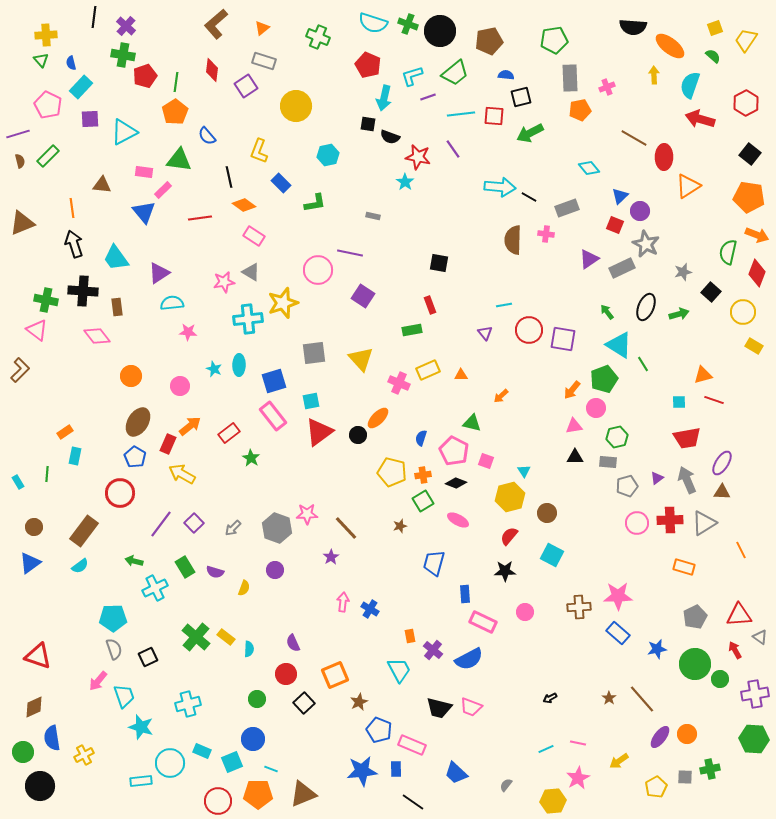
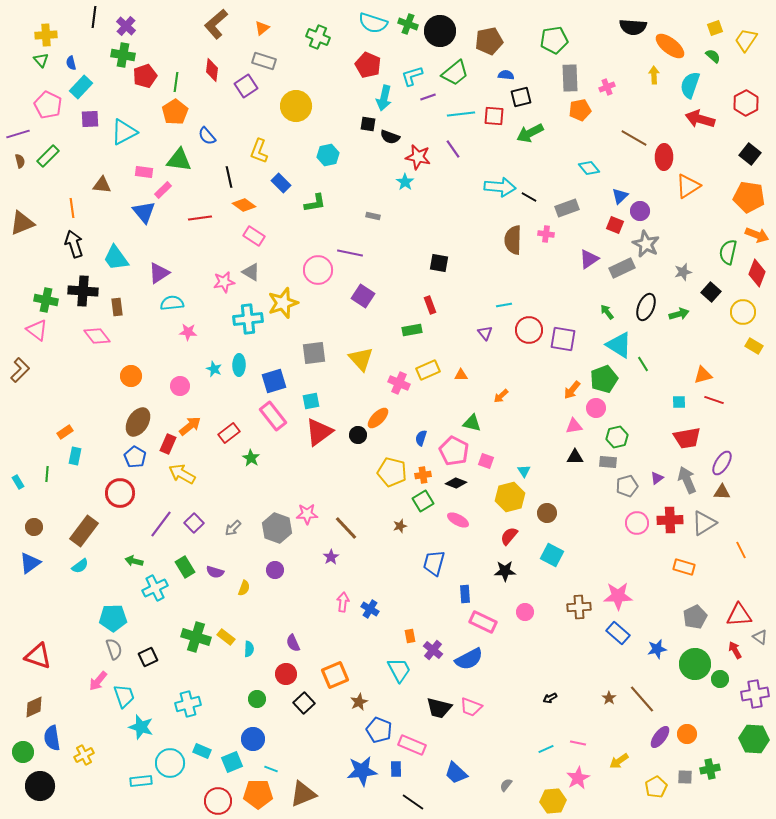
green cross at (196, 637): rotated 24 degrees counterclockwise
